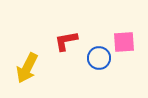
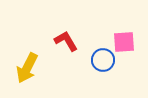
red L-shape: rotated 70 degrees clockwise
blue circle: moved 4 px right, 2 px down
